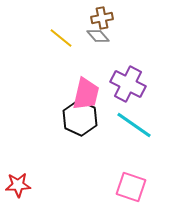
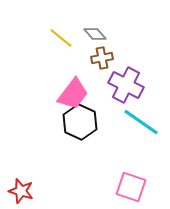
brown cross: moved 40 px down
gray diamond: moved 3 px left, 2 px up
purple cross: moved 2 px left, 1 px down
pink trapezoid: moved 13 px left; rotated 24 degrees clockwise
black hexagon: moved 4 px down
cyan line: moved 7 px right, 3 px up
red star: moved 3 px right, 6 px down; rotated 20 degrees clockwise
